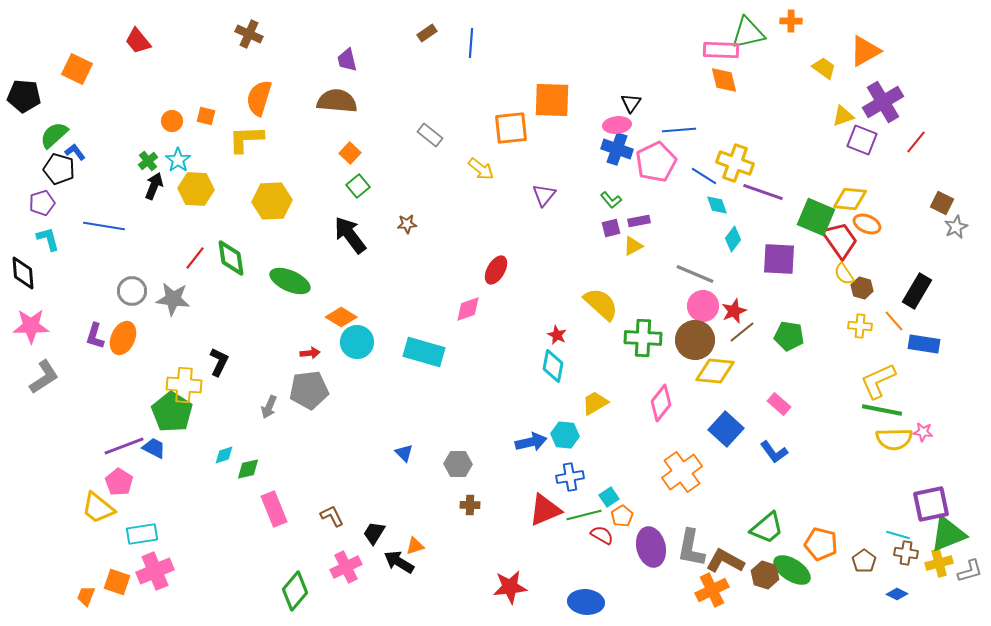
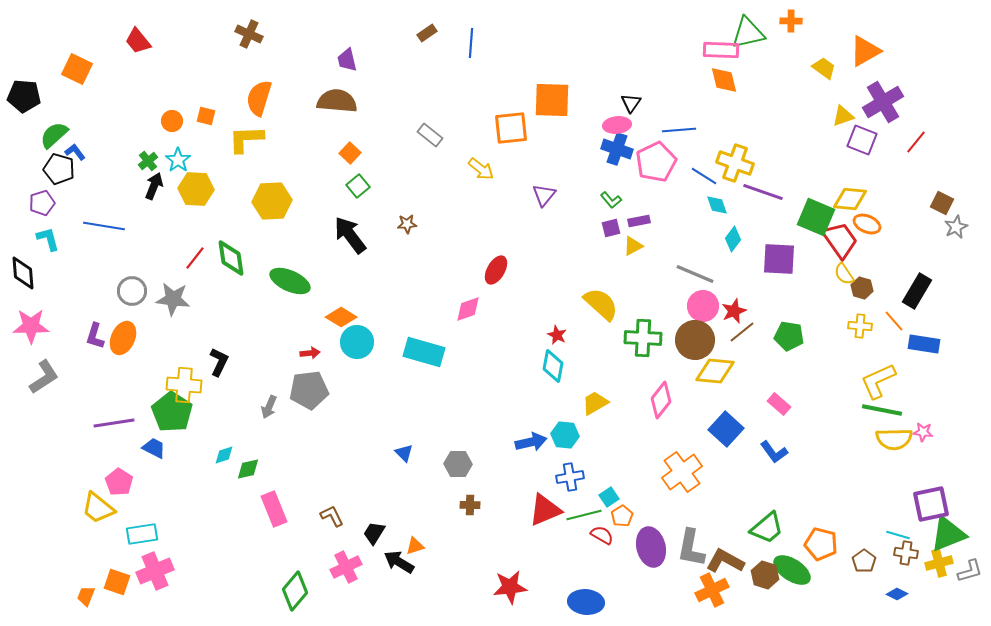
pink diamond at (661, 403): moved 3 px up
purple line at (124, 446): moved 10 px left, 23 px up; rotated 12 degrees clockwise
